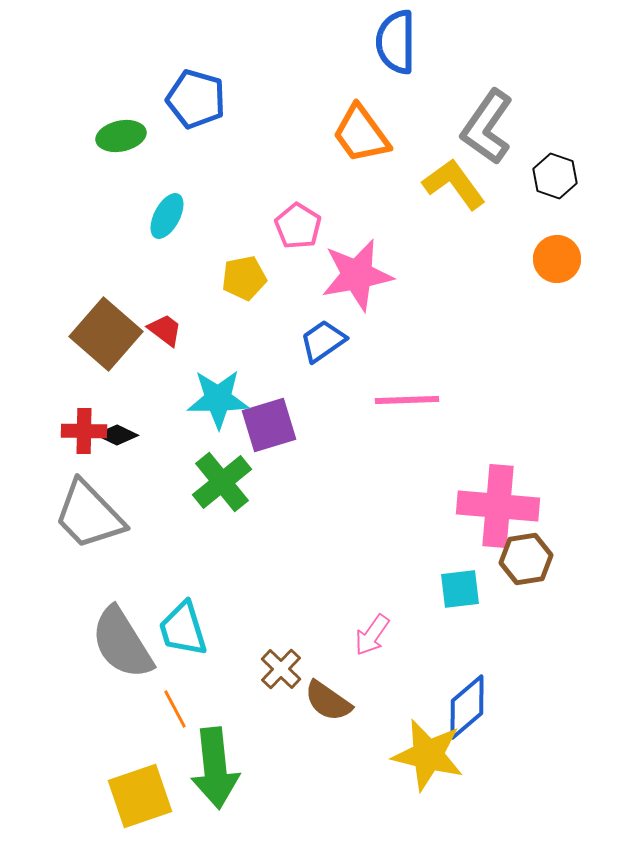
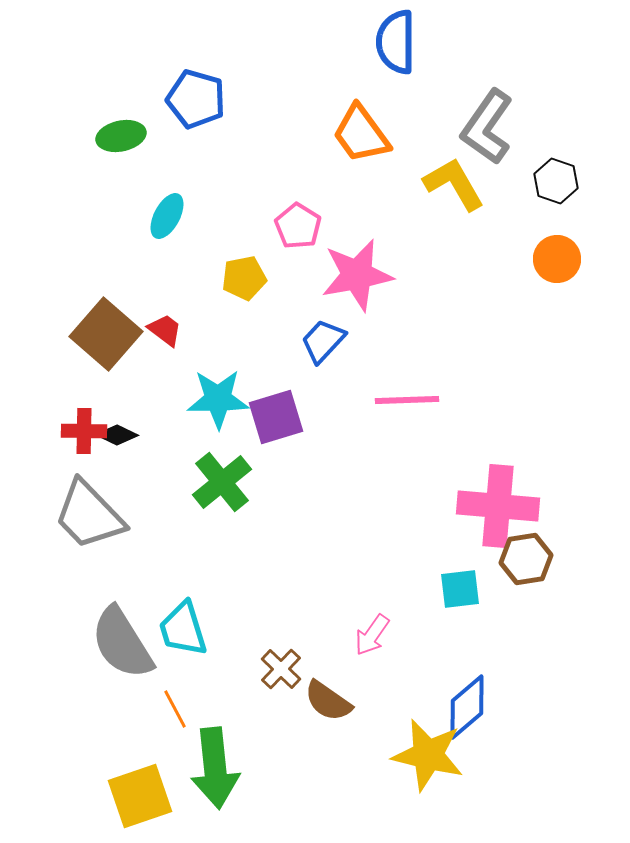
black hexagon: moved 1 px right, 5 px down
yellow L-shape: rotated 6 degrees clockwise
blue trapezoid: rotated 12 degrees counterclockwise
purple square: moved 7 px right, 8 px up
